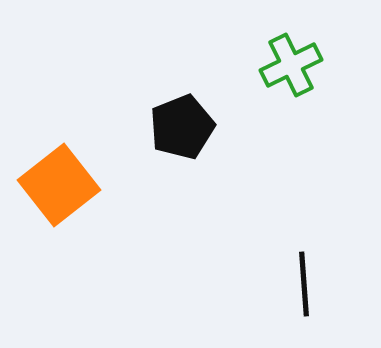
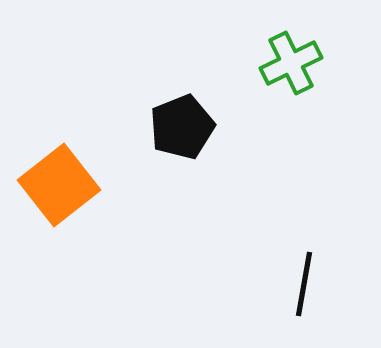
green cross: moved 2 px up
black line: rotated 14 degrees clockwise
